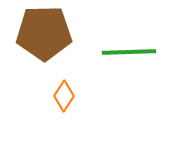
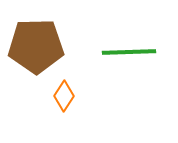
brown pentagon: moved 8 px left, 13 px down
